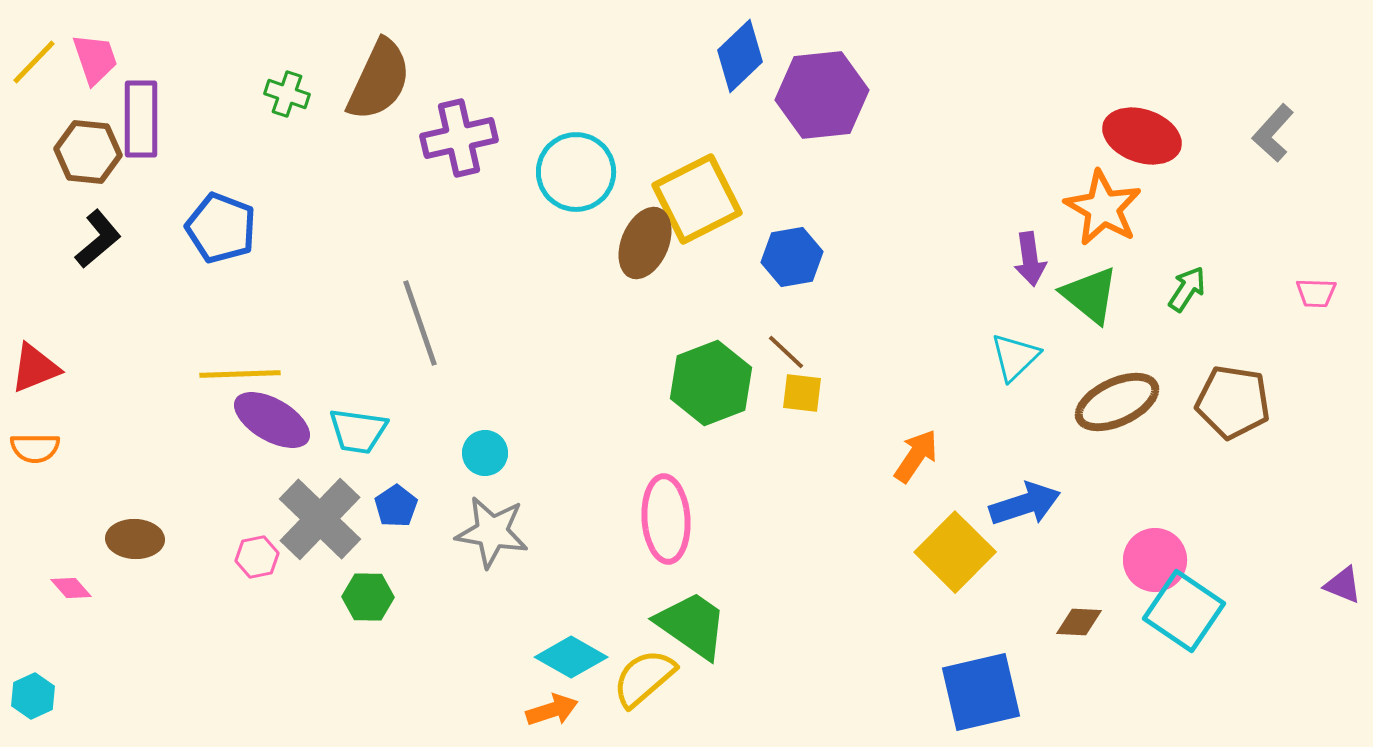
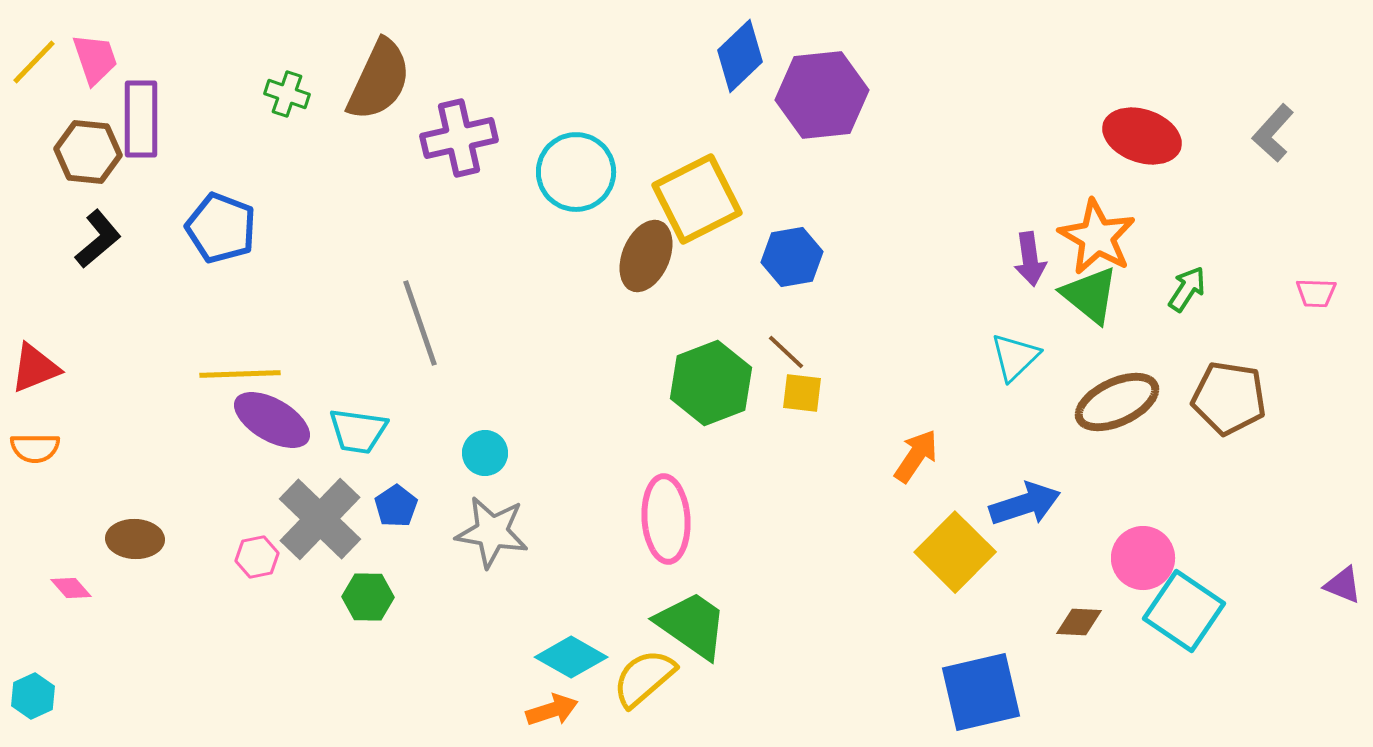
orange star at (1103, 208): moved 6 px left, 29 px down
brown ellipse at (645, 243): moved 1 px right, 13 px down
brown pentagon at (1233, 402): moved 4 px left, 4 px up
pink circle at (1155, 560): moved 12 px left, 2 px up
